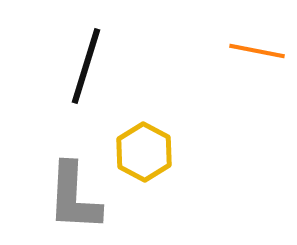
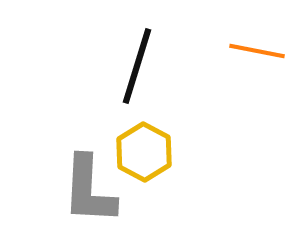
black line: moved 51 px right
gray L-shape: moved 15 px right, 7 px up
